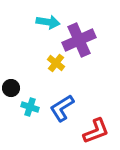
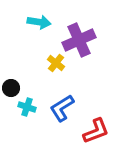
cyan arrow: moved 9 px left
cyan cross: moved 3 px left
